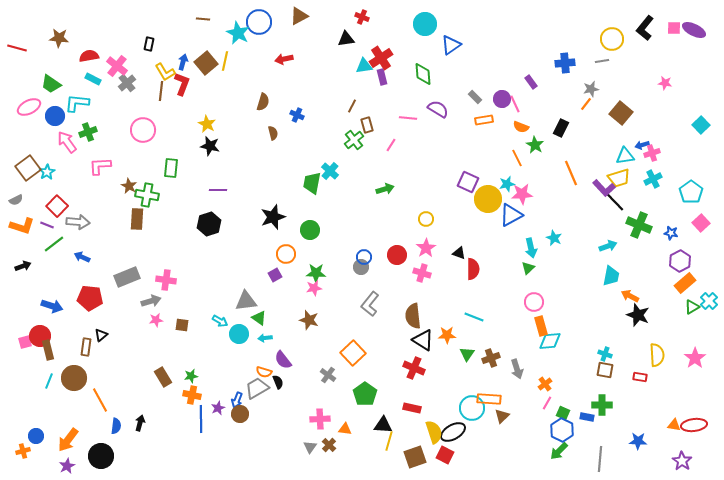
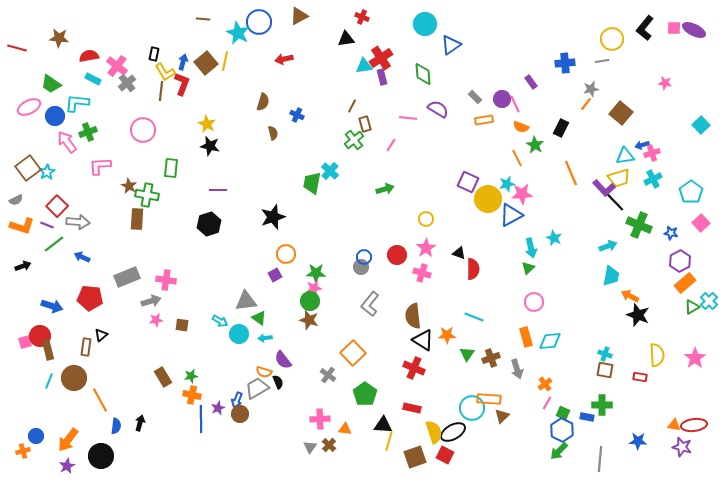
black rectangle at (149, 44): moved 5 px right, 10 px down
brown rectangle at (367, 125): moved 2 px left, 1 px up
green circle at (310, 230): moved 71 px down
orange rectangle at (541, 326): moved 15 px left, 11 px down
purple star at (682, 461): moved 14 px up; rotated 18 degrees counterclockwise
